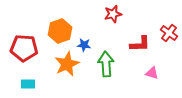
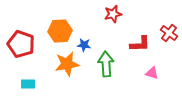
orange hexagon: rotated 15 degrees clockwise
red pentagon: moved 3 px left, 4 px up; rotated 16 degrees clockwise
orange star: rotated 15 degrees clockwise
